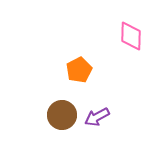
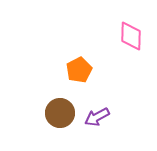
brown circle: moved 2 px left, 2 px up
